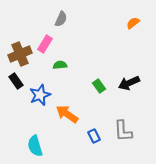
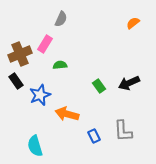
orange arrow: rotated 20 degrees counterclockwise
